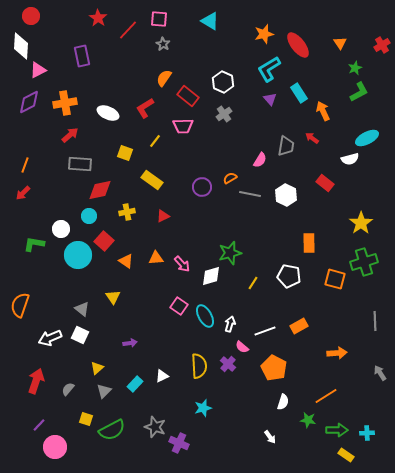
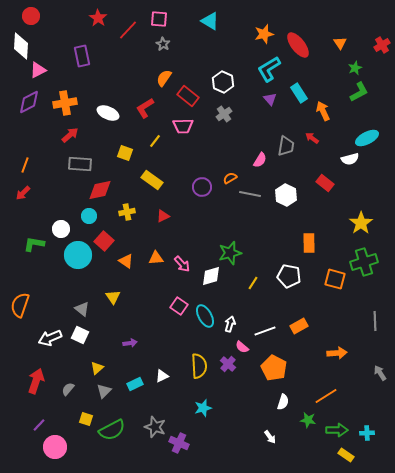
cyan rectangle at (135, 384): rotated 21 degrees clockwise
